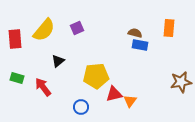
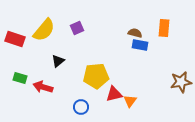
orange rectangle: moved 5 px left
red rectangle: rotated 66 degrees counterclockwise
green rectangle: moved 3 px right
red arrow: rotated 36 degrees counterclockwise
